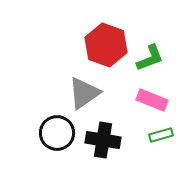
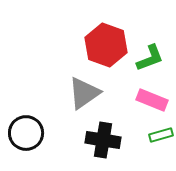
black circle: moved 31 px left
